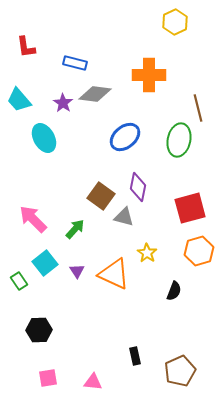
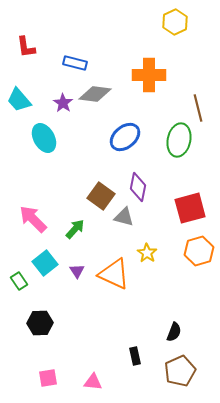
black semicircle: moved 41 px down
black hexagon: moved 1 px right, 7 px up
